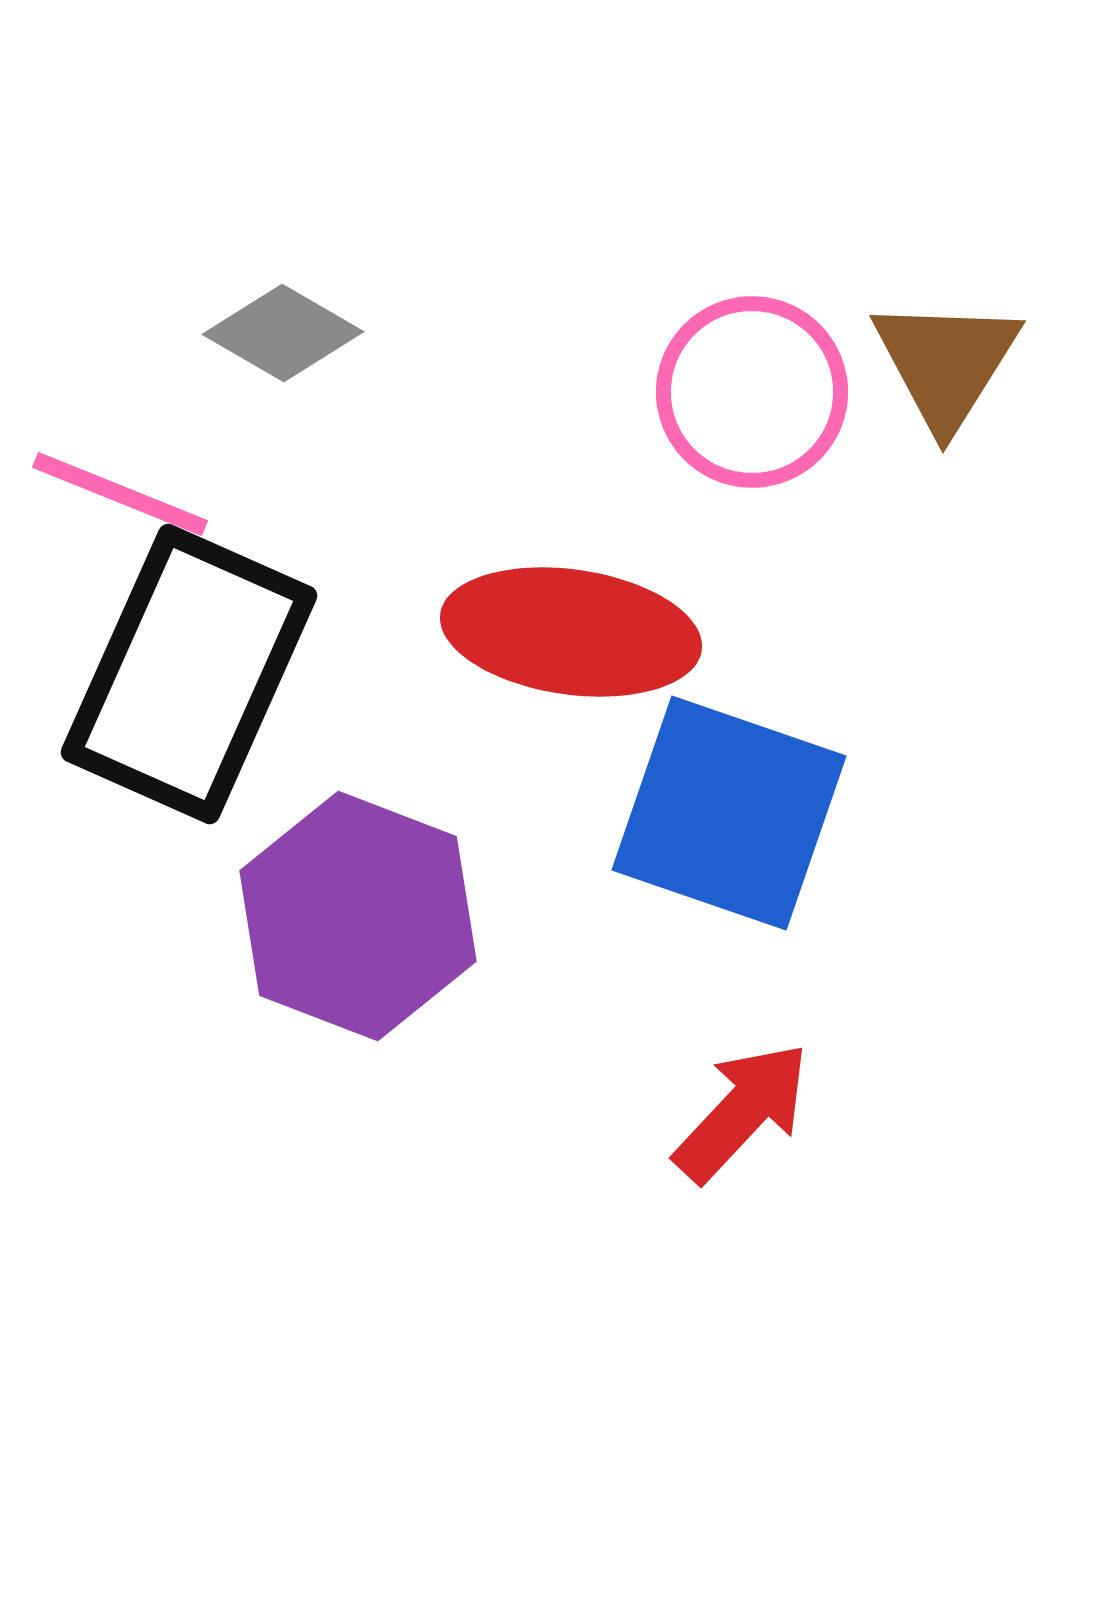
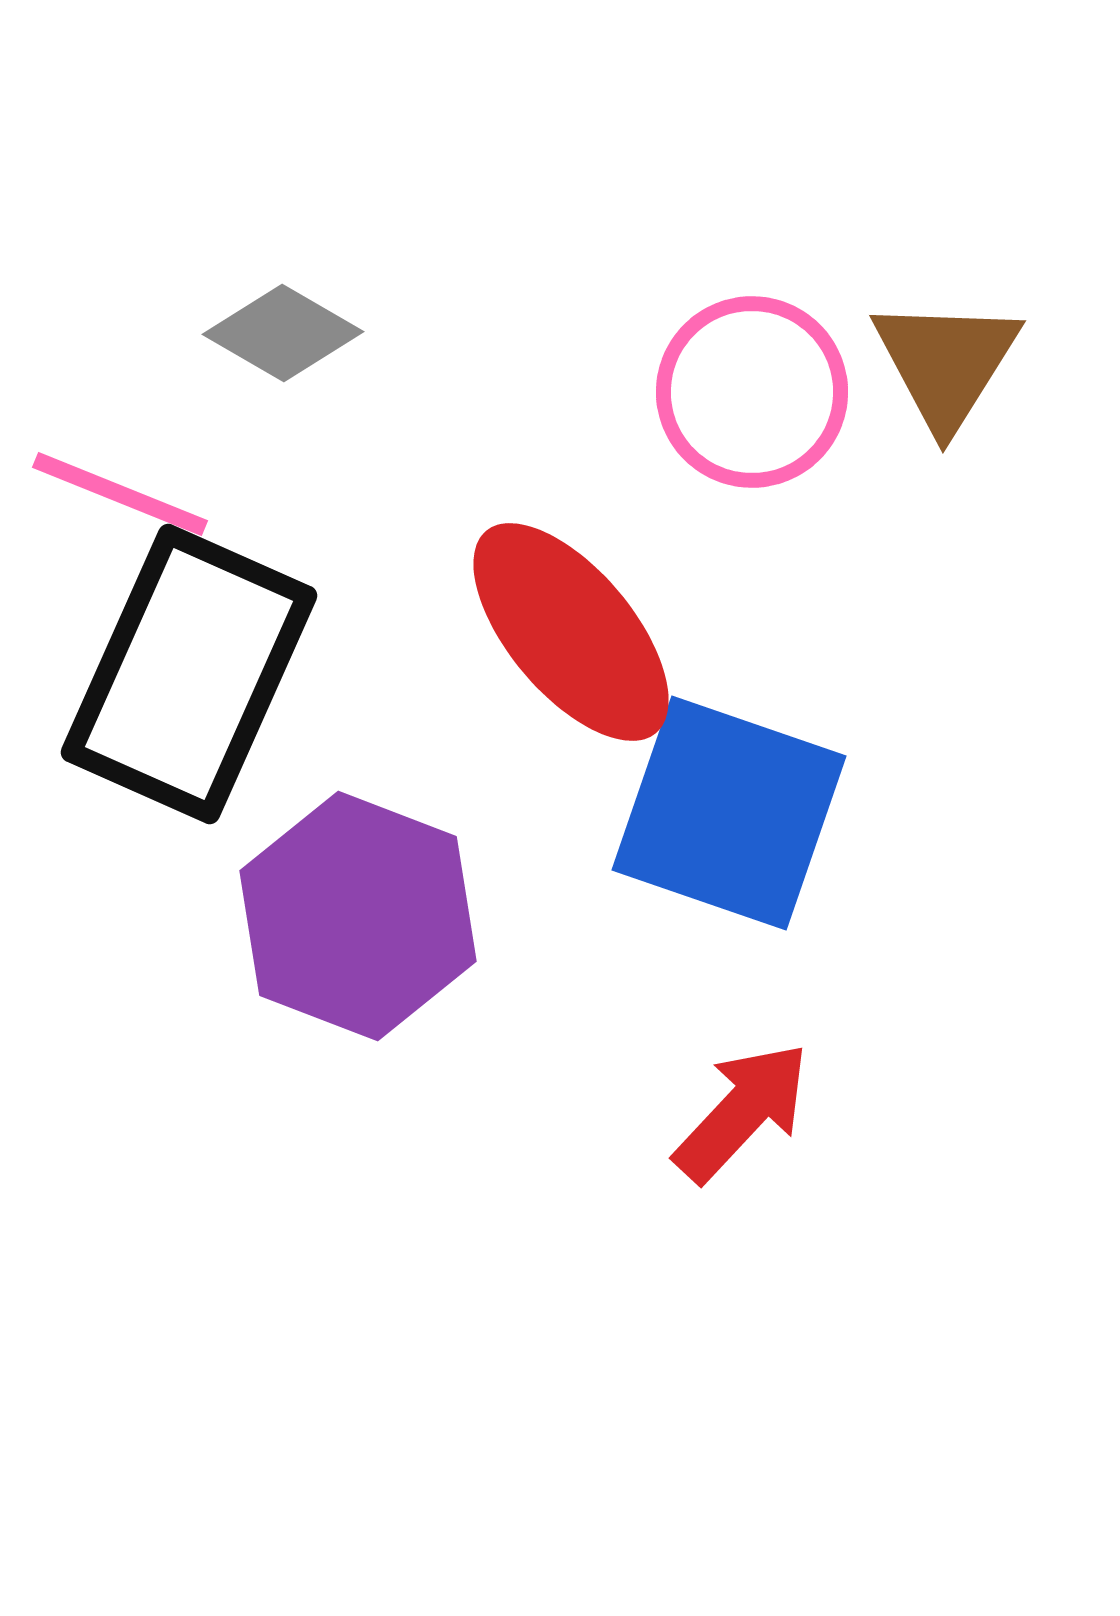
red ellipse: rotated 42 degrees clockwise
